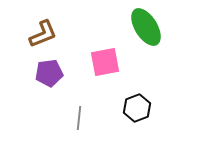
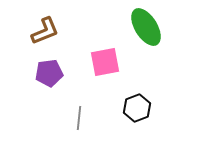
brown L-shape: moved 2 px right, 3 px up
